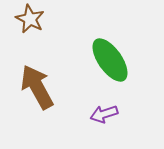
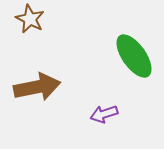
green ellipse: moved 24 px right, 4 px up
brown arrow: rotated 108 degrees clockwise
